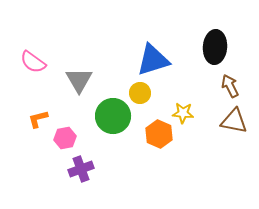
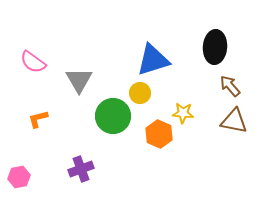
brown arrow: rotated 15 degrees counterclockwise
pink hexagon: moved 46 px left, 39 px down
